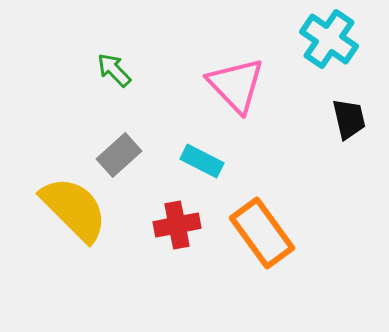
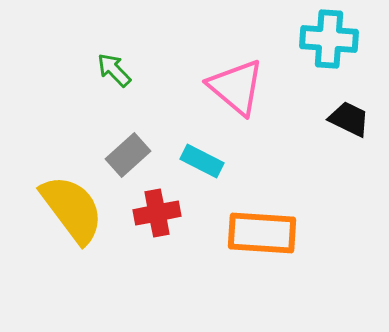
cyan cross: rotated 30 degrees counterclockwise
pink triangle: moved 2 px down; rotated 6 degrees counterclockwise
black trapezoid: rotated 51 degrees counterclockwise
gray rectangle: moved 9 px right
yellow semicircle: moved 2 px left; rotated 8 degrees clockwise
red cross: moved 20 px left, 12 px up
orange rectangle: rotated 50 degrees counterclockwise
